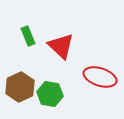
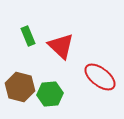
red ellipse: rotated 20 degrees clockwise
brown hexagon: rotated 20 degrees counterclockwise
green hexagon: rotated 15 degrees counterclockwise
